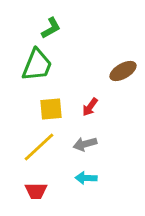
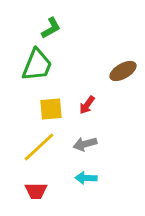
red arrow: moved 3 px left, 2 px up
